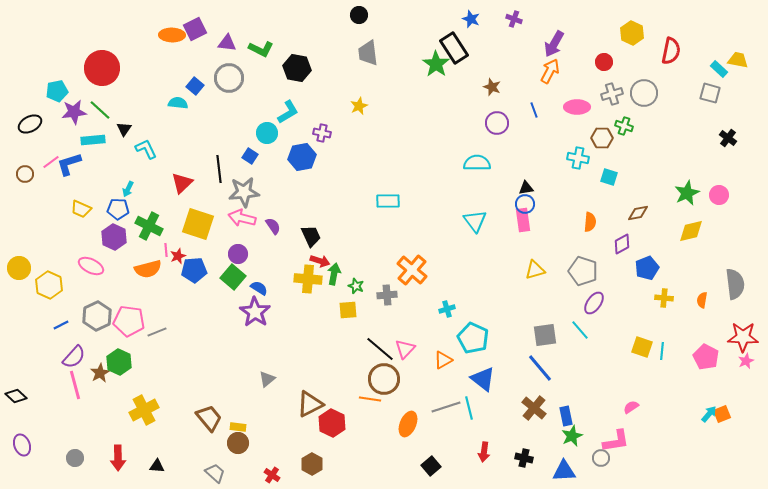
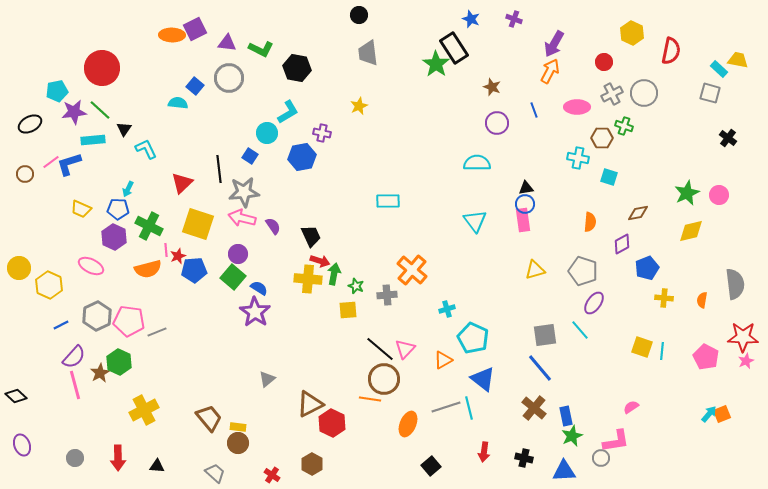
gray cross at (612, 94): rotated 10 degrees counterclockwise
